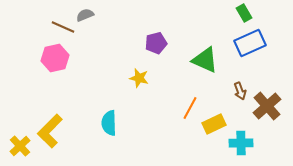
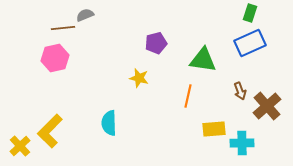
green rectangle: moved 6 px right; rotated 48 degrees clockwise
brown line: moved 1 px down; rotated 30 degrees counterclockwise
green triangle: moved 2 px left; rotated 16 degrees counterclockwise
orange line: moved 2 px left, 12 px up; rotated 15 degrees counterclockwise
yellow rectangle: moved 5 px down; rotated 20 degrees clockwise
cyan cross: moved 1 px right
